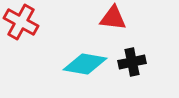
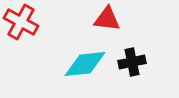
red triangle: moved 6 px left, 1 px down
cyan diamond: rotated 15 degrees counterclockwise
